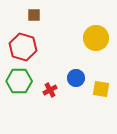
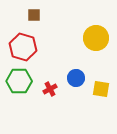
red cross: moved 1 px up
